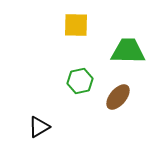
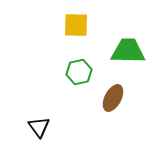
green hexagon: moved 1 px left, 9 px up
brown ellipse: moved 5 px left, 1 px down; rotated 12 degrees counterclockwise
black triangle: rotated 35 degrees counterclockwise
